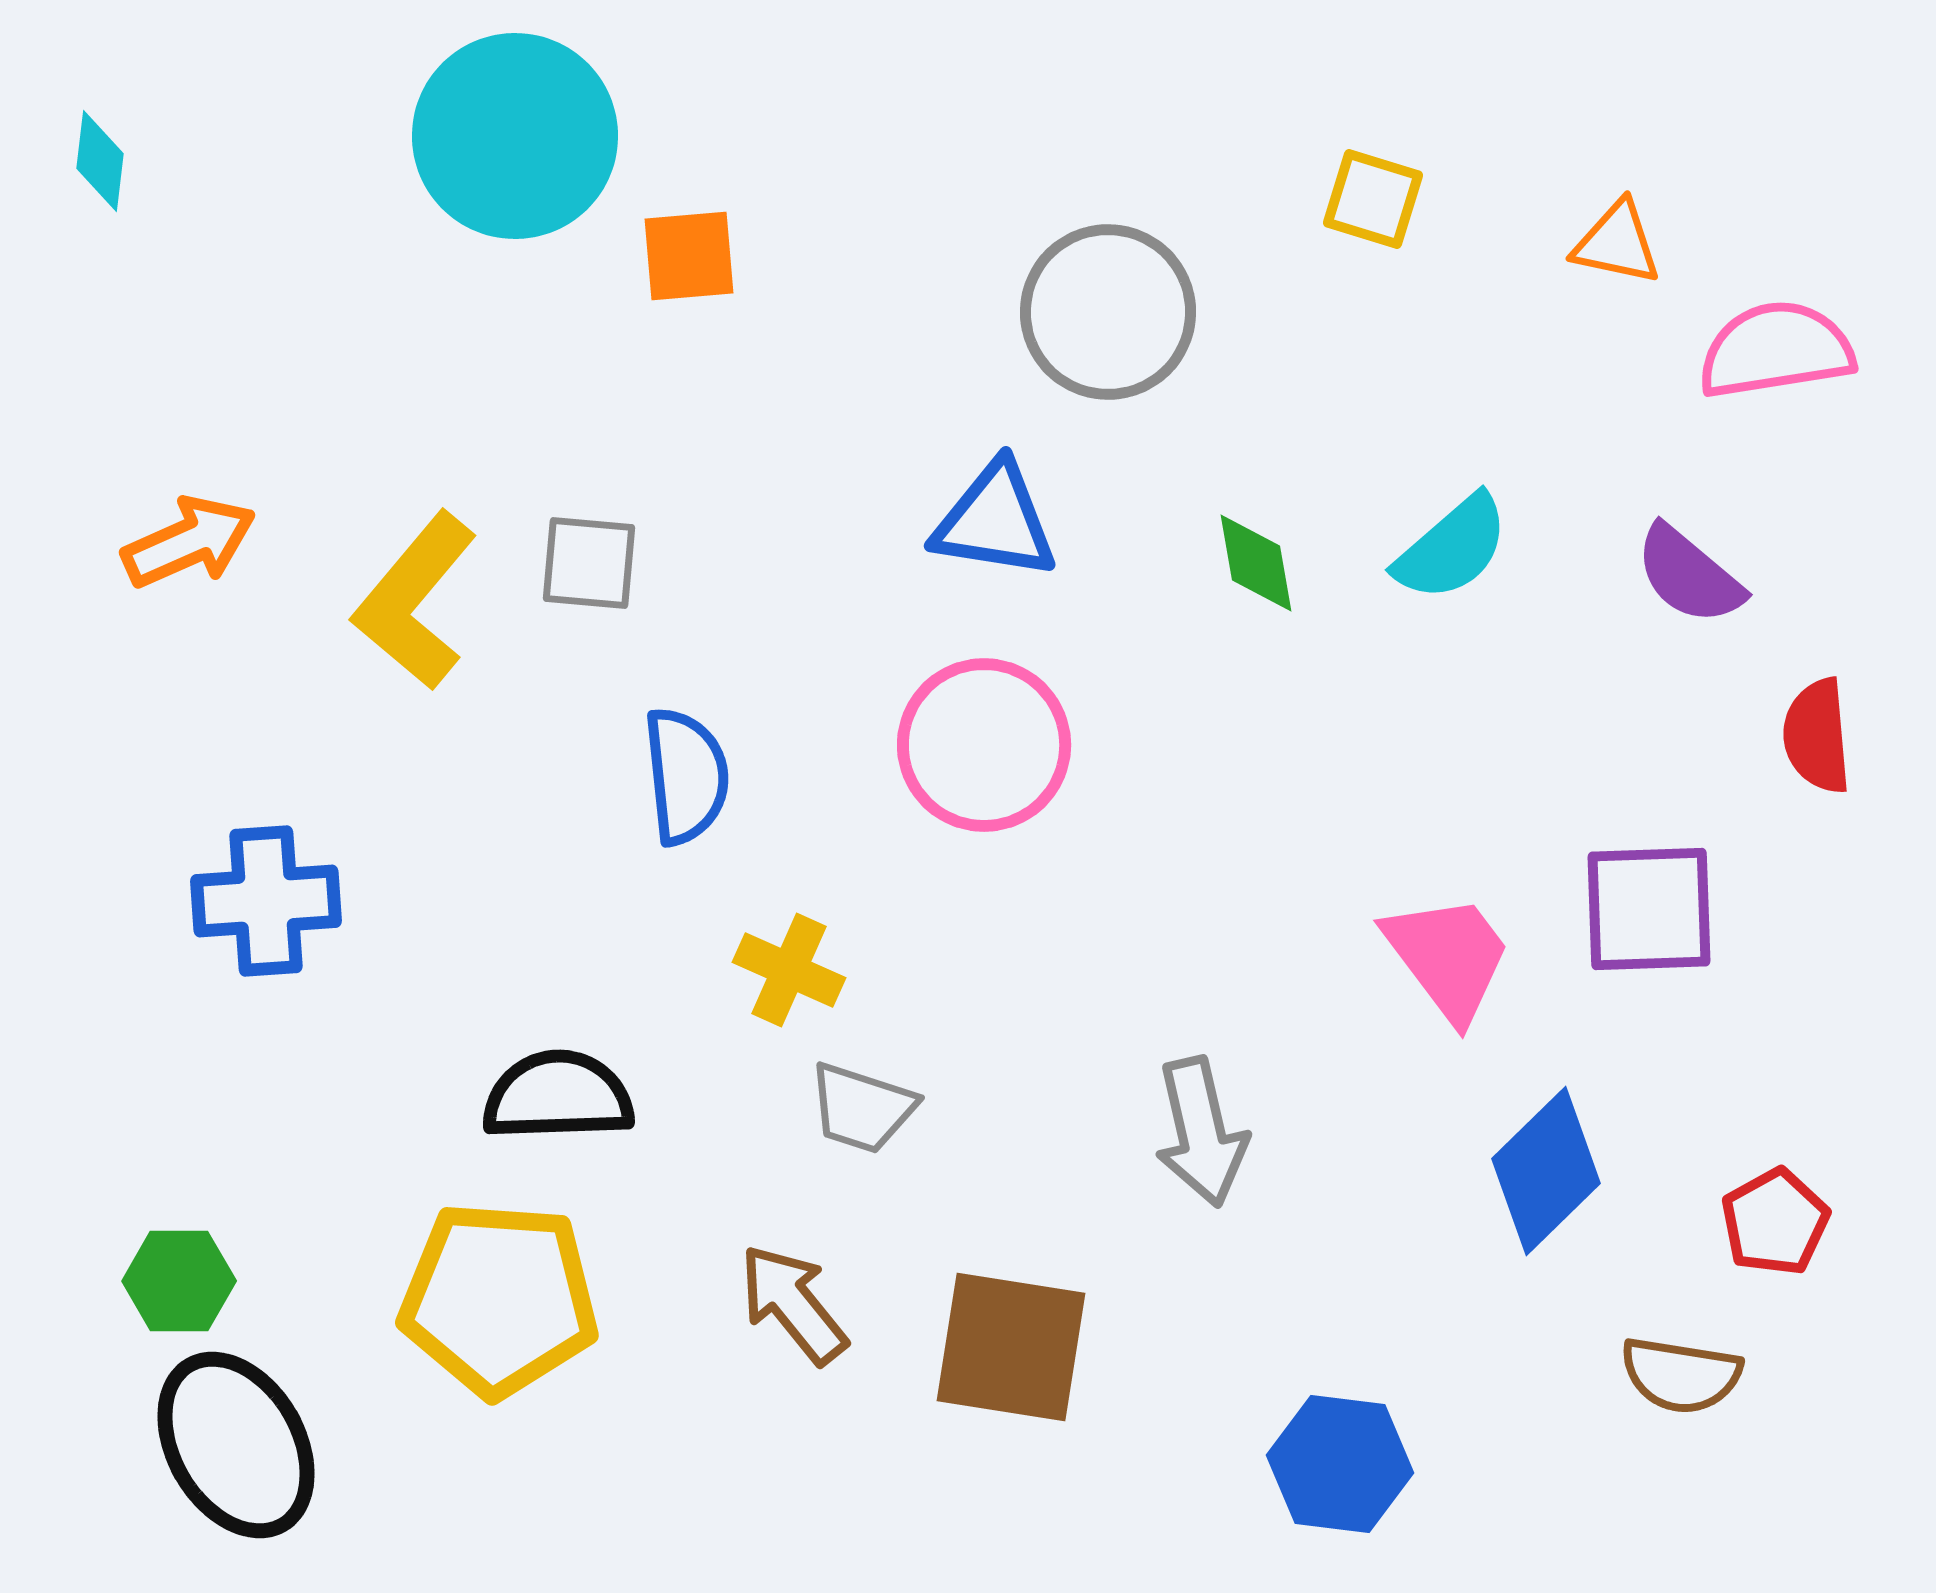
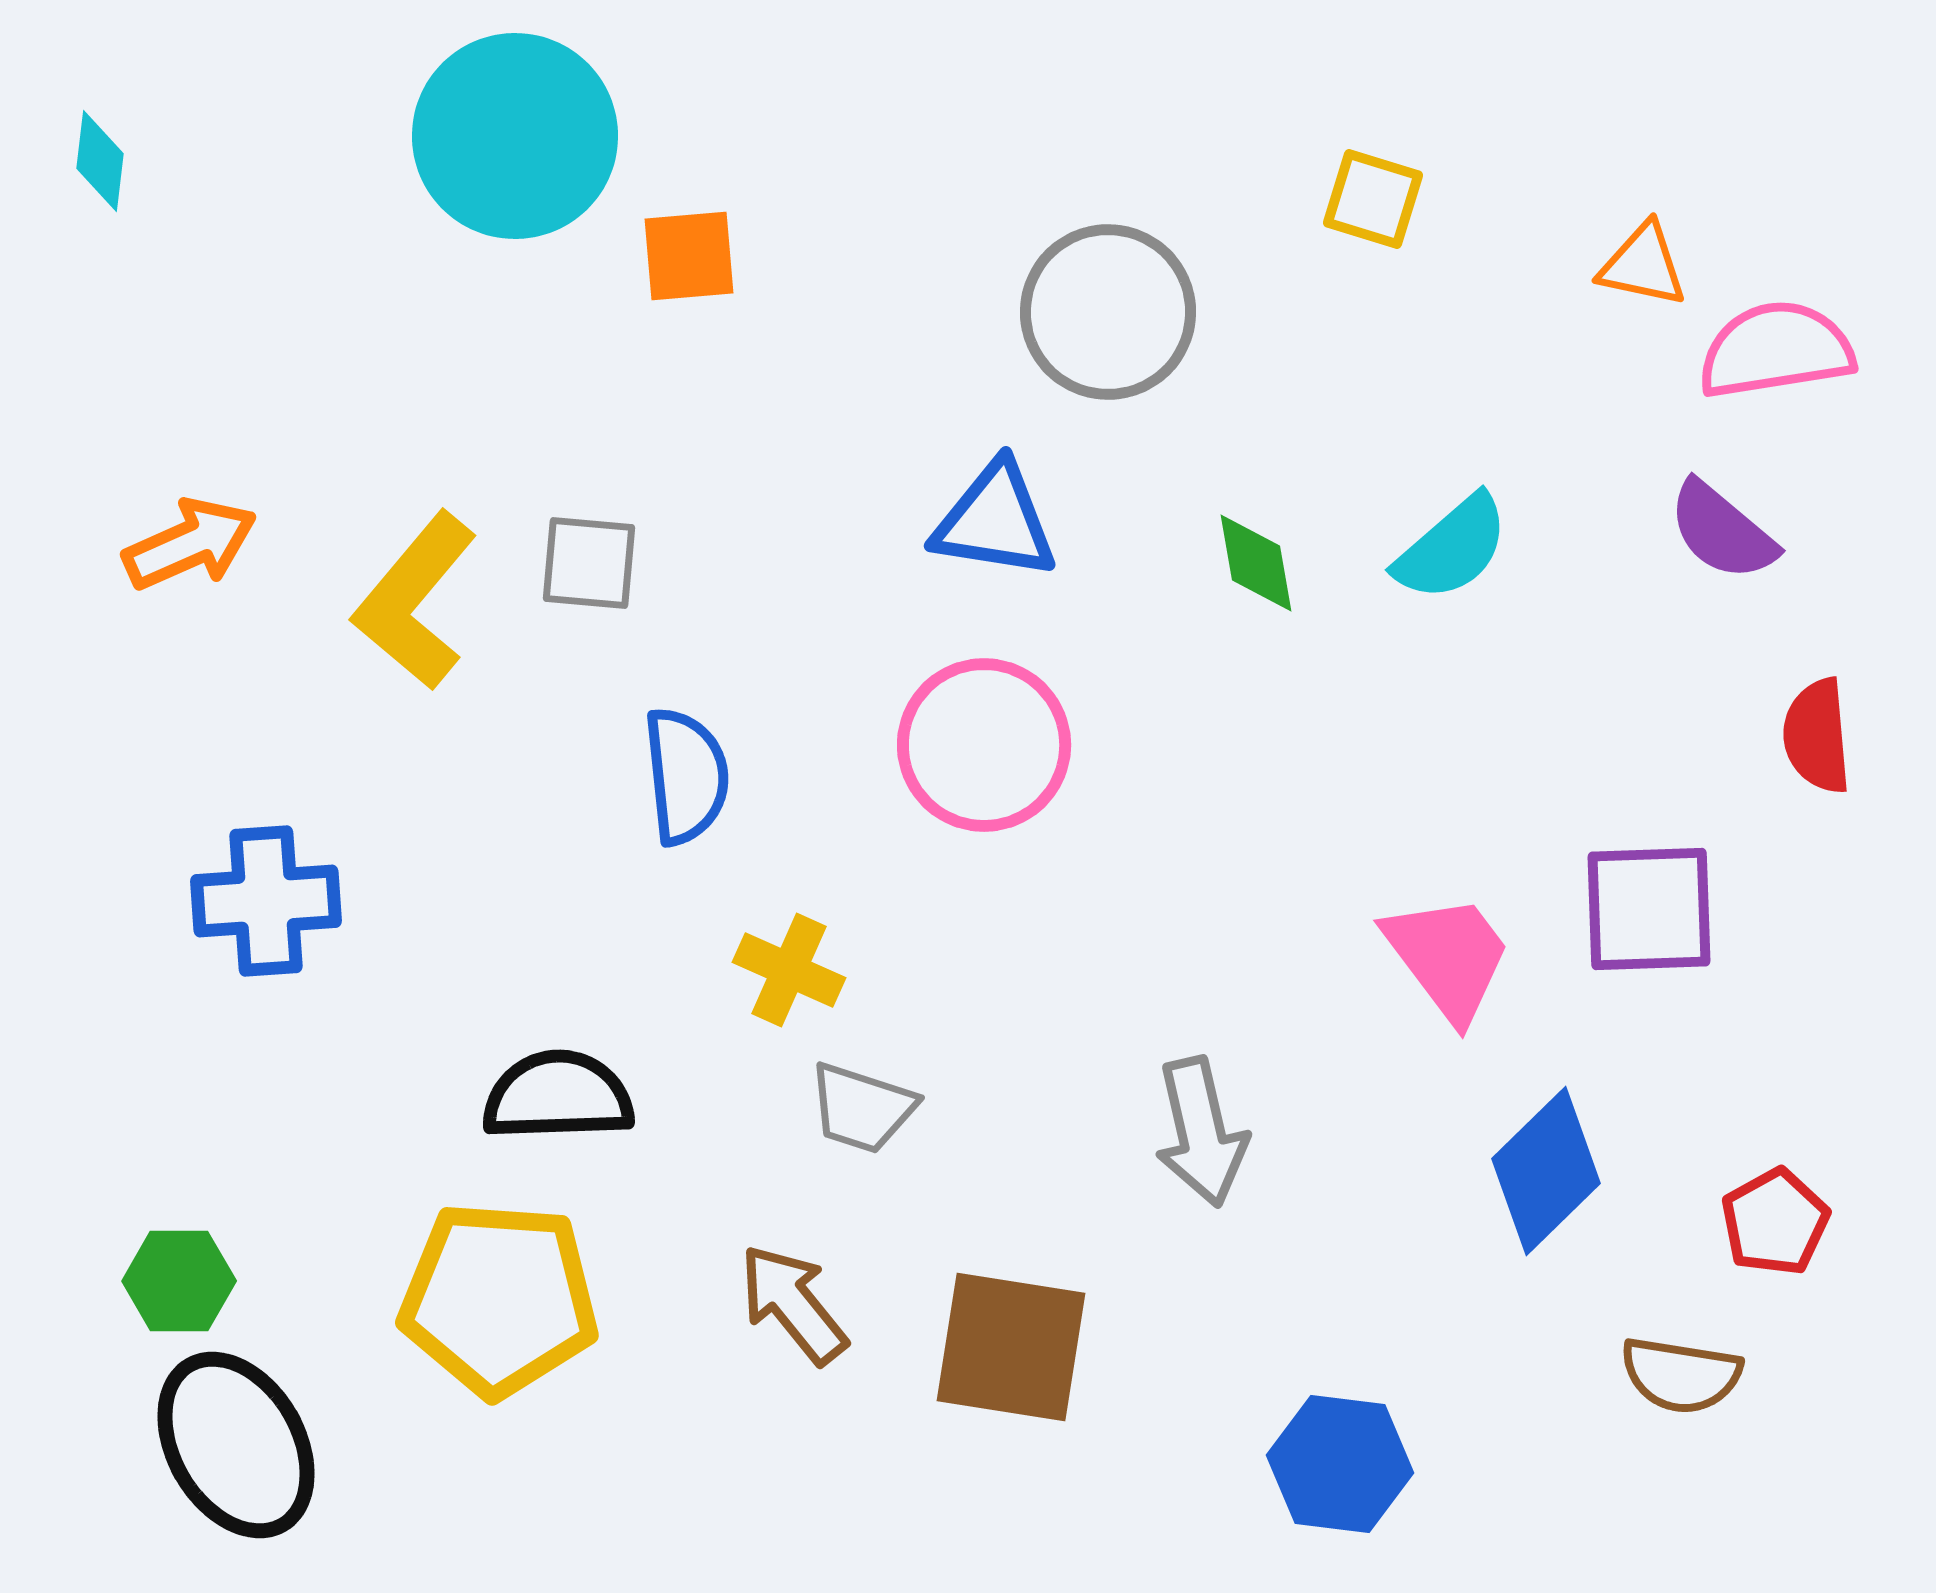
orange triangle: moved 26 px right, 22 px down
orange arrow: moved 1 px right, 2 px down
purple semicircle: moved 33 px right, 44 px up
